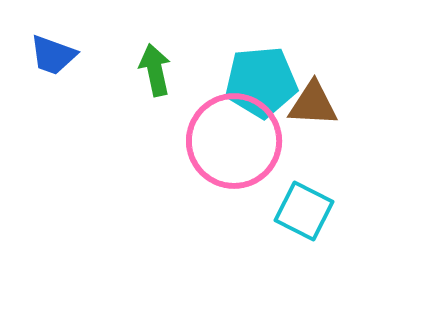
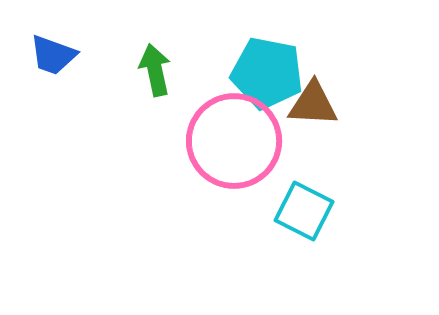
cyan pentagon: moved 6 px right, 9 px up; rotated 16 degrees clockwise
